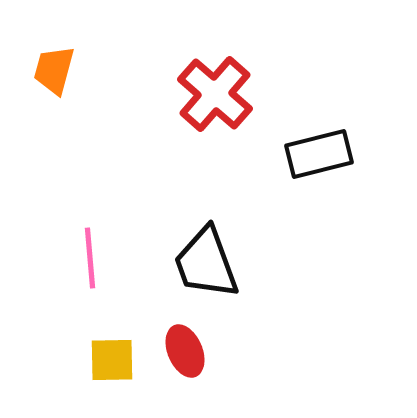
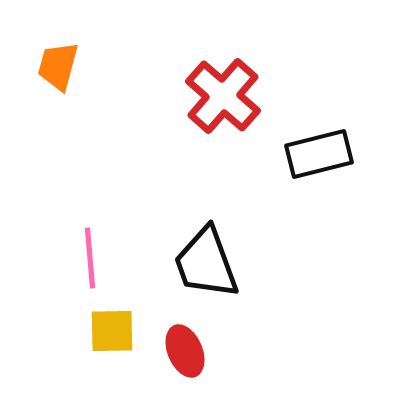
orange trapezoid: moved 4 px right, 4 px up
red cross: moved 8 px right, 2 px down
yellow square: moved 29 px up
